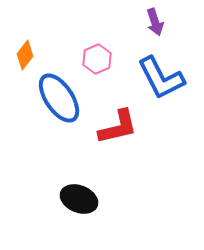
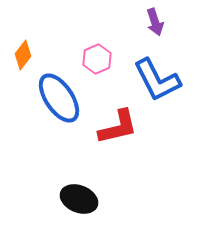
orange diamond: moved 2 px left
blue L-shape: moved 4 px left, 2 px down
